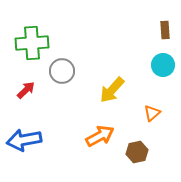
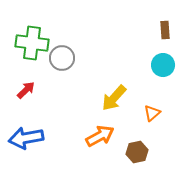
green cross: rotated 12 degrees clockwise
gray circle: moved 13 px up
yellow arrow: moved 2 px right, 8 px down
blue arrow: moved 2 px right, 2 px up
